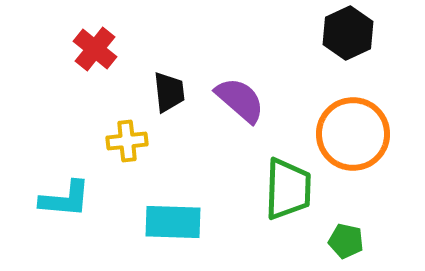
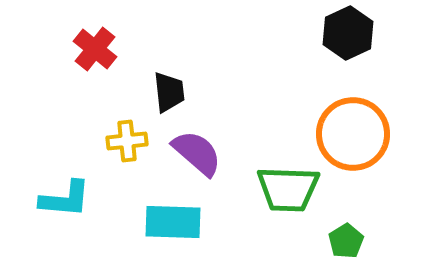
purple semicircle: moved 43 px left, 53 px down
green trapezoid: rotated 90 degrees clockwise
green pentagon: rotated 28 degrees clockwise
